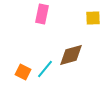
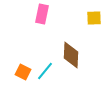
yellow square: moved 1 px right
brown diamond: rotated 72 degrees counterclockwise
cyan line: moved 2 px down
